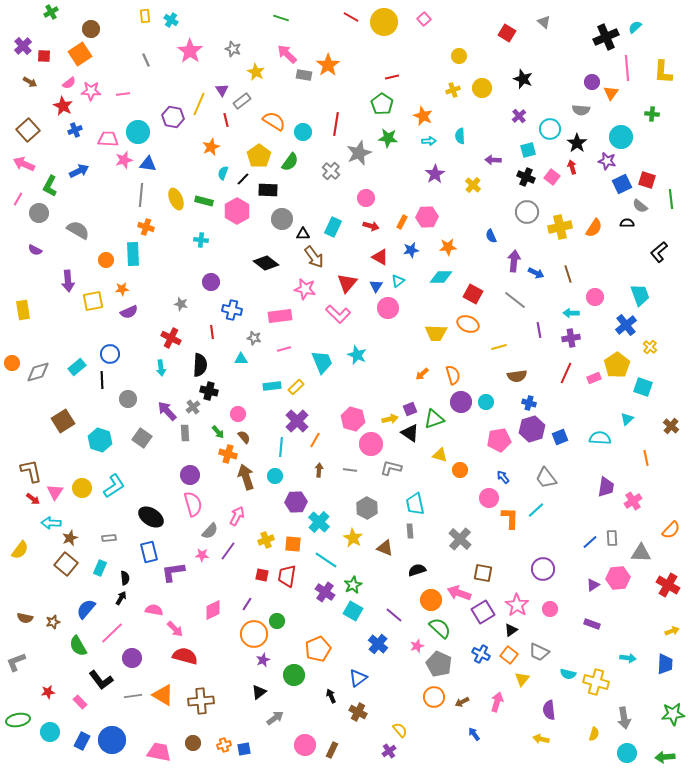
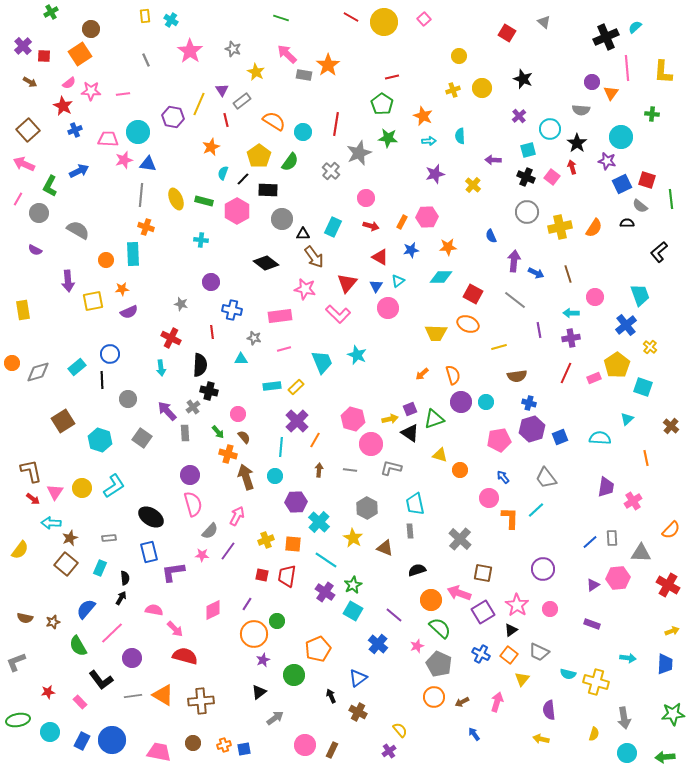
purple star at (435, 174): rotated 18 degrees clockwise
